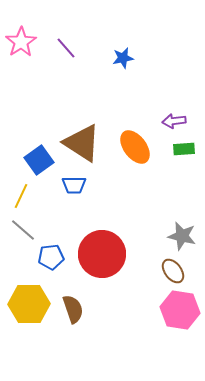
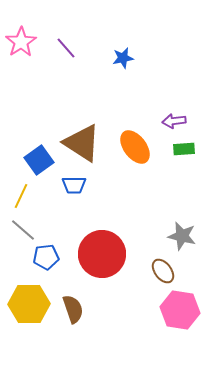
blue pentagon: moved 5 px left
brown ellipse: moved 10 px left
